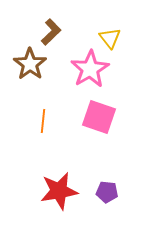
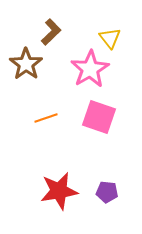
brown star: moved 4 px left
orange line: moved 3 px right, 3 px up; rotated 65 degrees clockwise
